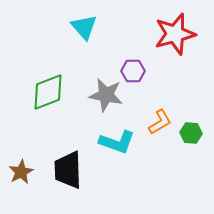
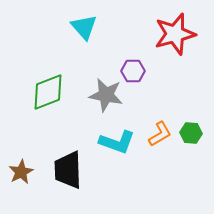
orange L-shape: moved 12 px down
